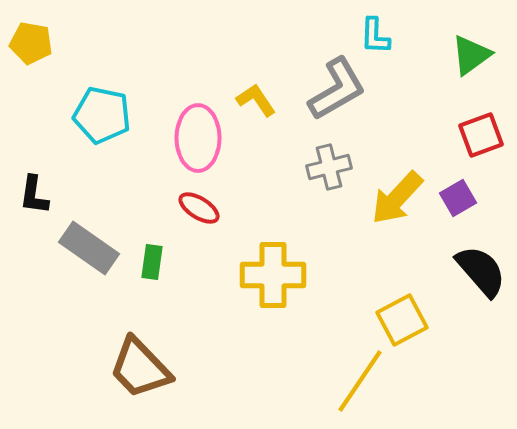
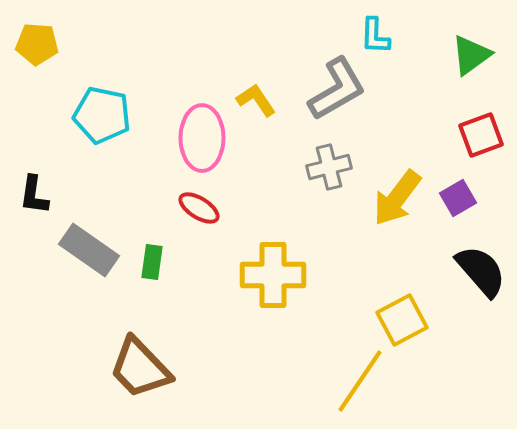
yellow pentagon: moved 6 px right, 1 px down; rotated 6 degrees counterclockwise
pink ellipse: moved 4 px right
yellow arrow: rotated 6 degrees counterclockwise
gray rectangle: moved 2 px down
